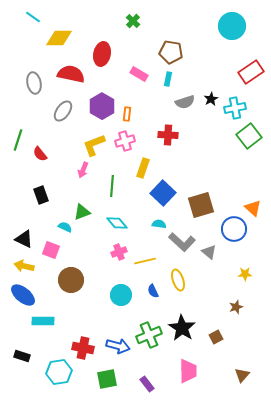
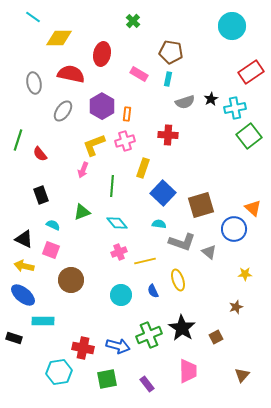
cyan semicircle at (65, 227): moved 12 px left, 2 px up
gray L-shape at (182, 242): rotated 24 degrees counterclockwise
black rectangle at (22, 356): moved 8 px left, 18 px up
